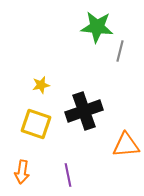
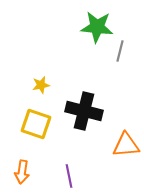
black cross: rotated 33 degrees clockwise
purple line: moved 1 px right, 1 px down
